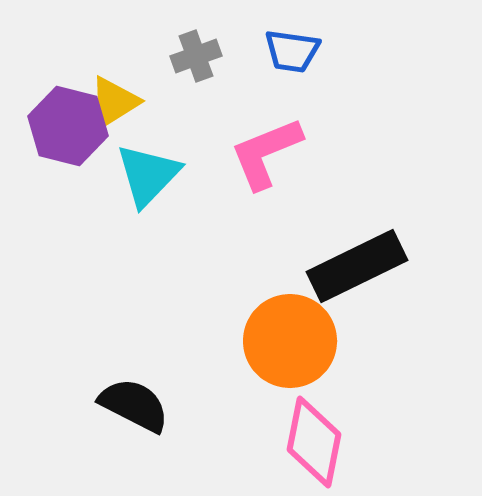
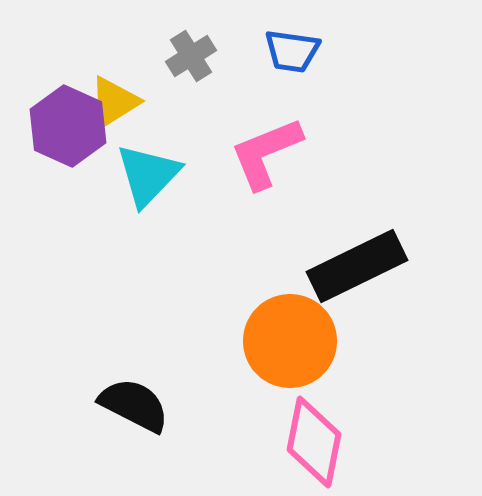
gray cross: moved 5 px left; rotated 12 degrees counterclockwise
purple hexagon: rotated 10 degrees clockwise
